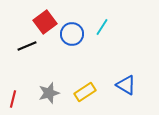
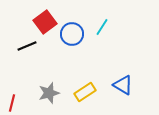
blue triangle: moved 3 px left
red line: moved 1 px left, 4 px down
